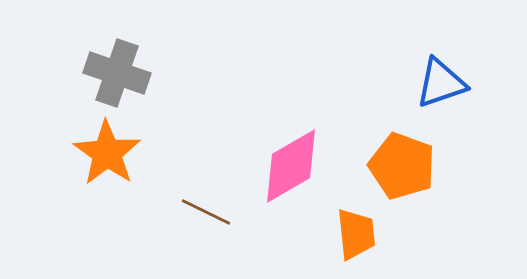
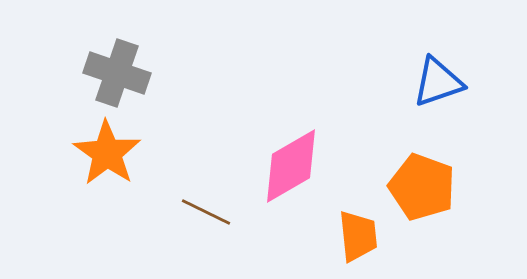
blue triangle: moved 3 px left, 1 px up
orange pentagon: moved 20 px right, 21 px down
orange trapezoid: moved 2 px right, 2 px down
